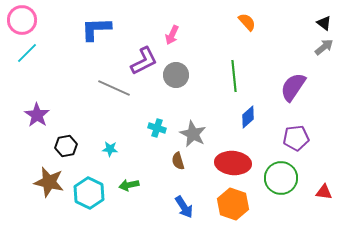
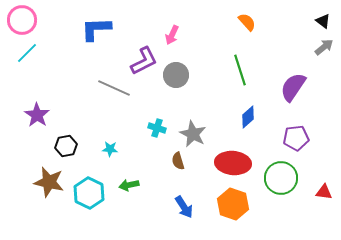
black triangle: moved 1 px left, 2 px up
green line: moved 6 px right, 6 px up; rotated 12 degrees counterclockwise
